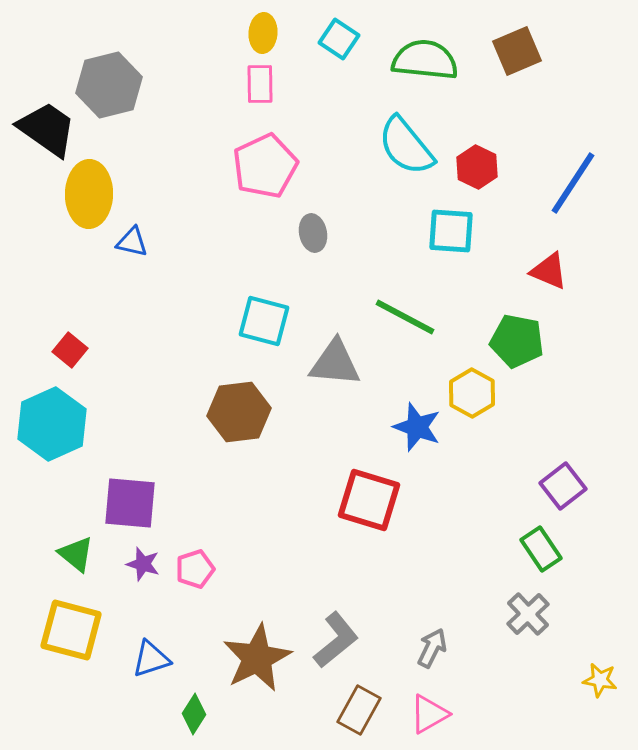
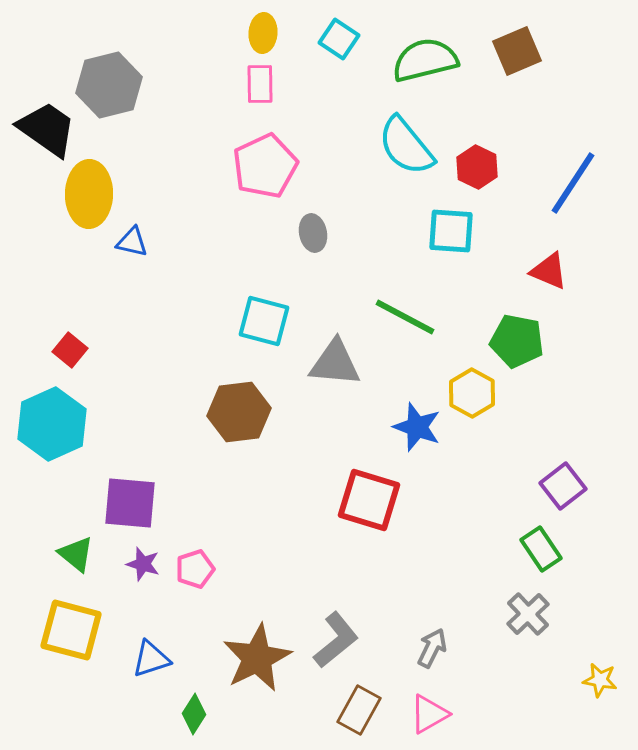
green semicircle at (425, 60): rotated 20 degrees counterclockwise
